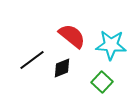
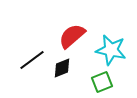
red semicircle: rotated 80 degrees counterclockwise
cyan star: moved 5 px down; rotated 8 degrees clockwise
green square: rotated 25 degrees clockwise
